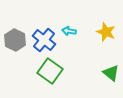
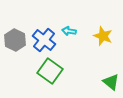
yellow star: moved 3 px left, 4 px down
green triangle: moved 9 px down
